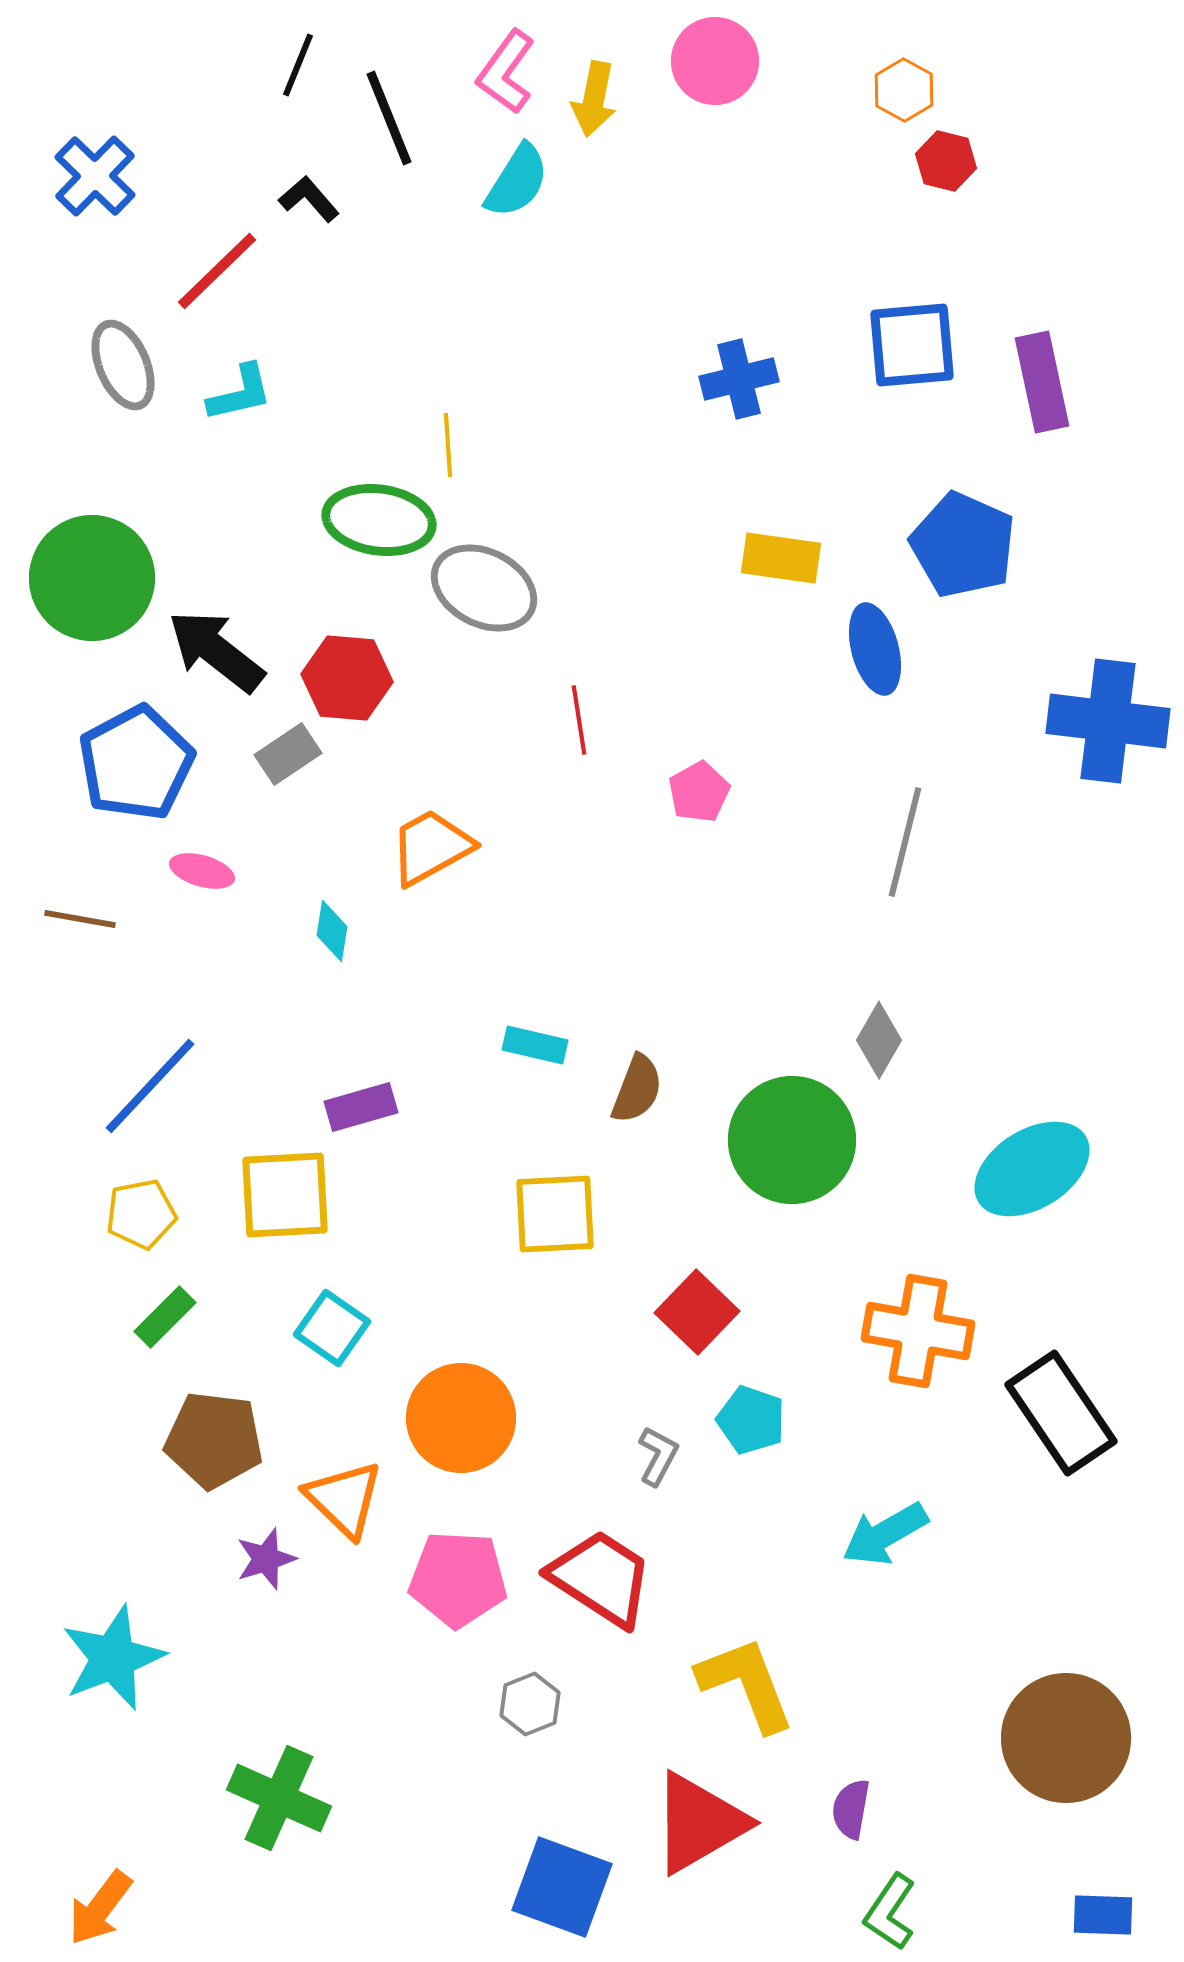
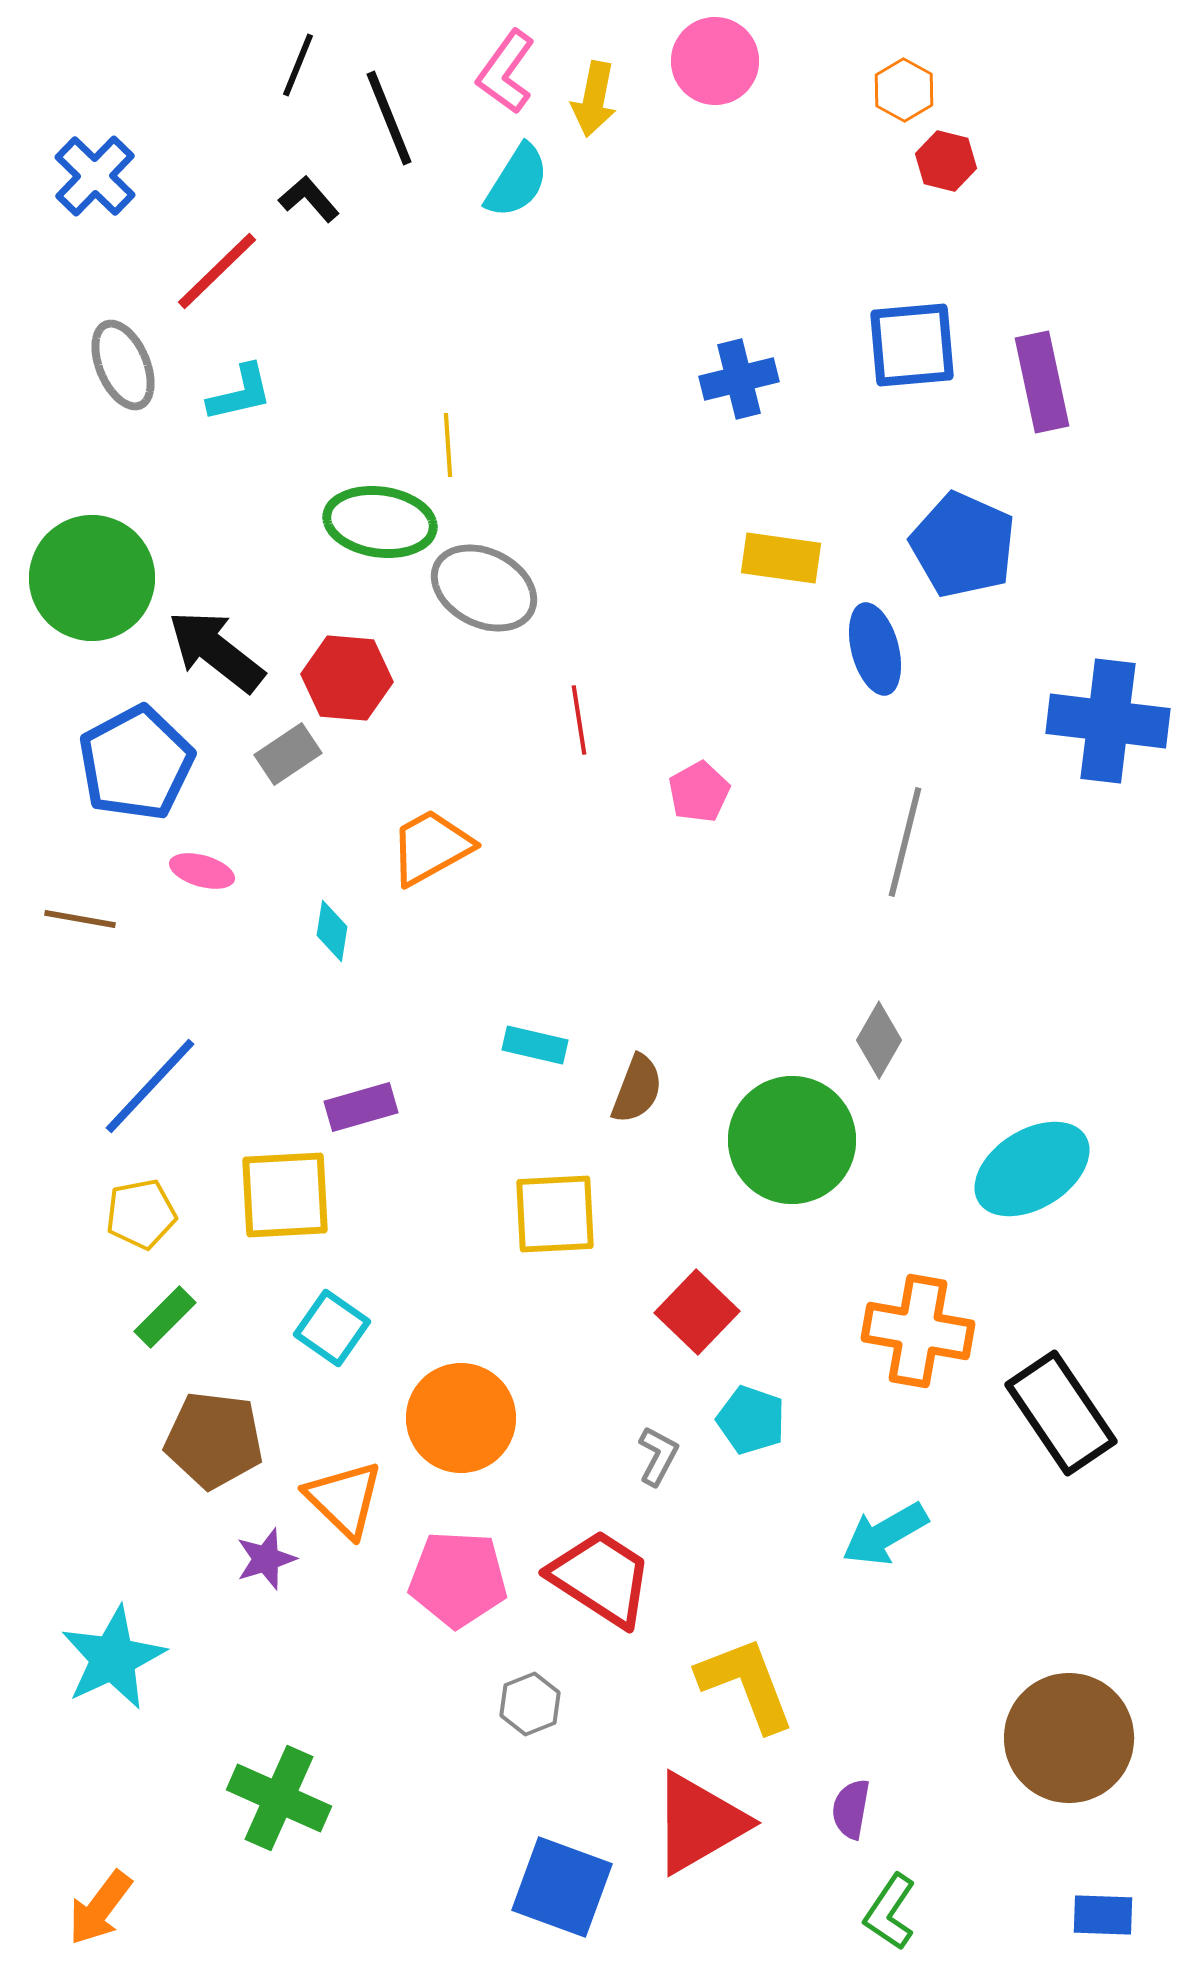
green ellipse at (379, 520): moved 1 px right, 2 px down
cyan star at (113, 1658): rotated 4 degrees counterclockwise
brown circle at (1066, 1738): moved 3 px right
